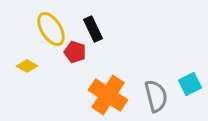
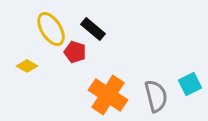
black rectangle: rotated 25 degrees counterclockwise
